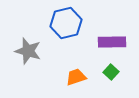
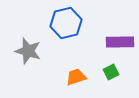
purple rectangle: moved 8 px right
green square: rotated 21 degrees clockwise
